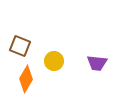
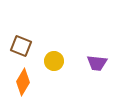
brown square: moved 1 px right
orange diamond: moved 3 px left, 3 px down
